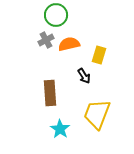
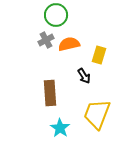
cyan star: moved 1 px up
